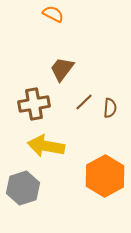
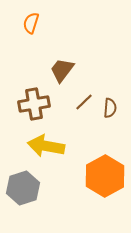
orange semicircle: moved 22 px left, 9 px down; rotated 100 degrees counterclockwise
brown trapezoid: moved 1 px down
